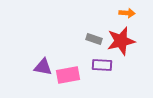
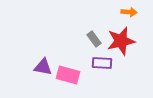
orange arrow: moved 2 px right, 1 px up
gray rectangle: rotated 35 degrees clockwise
purple rectangle: moved 2 px up
pink rectangle: rotated 25 degrees clockwise
